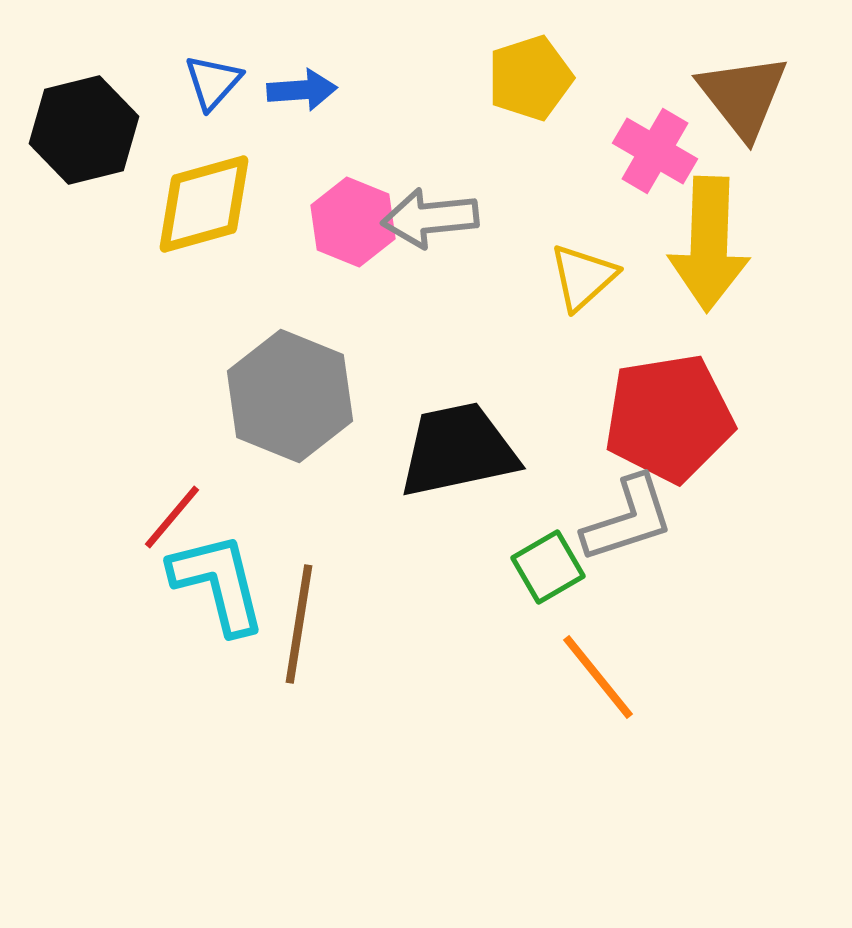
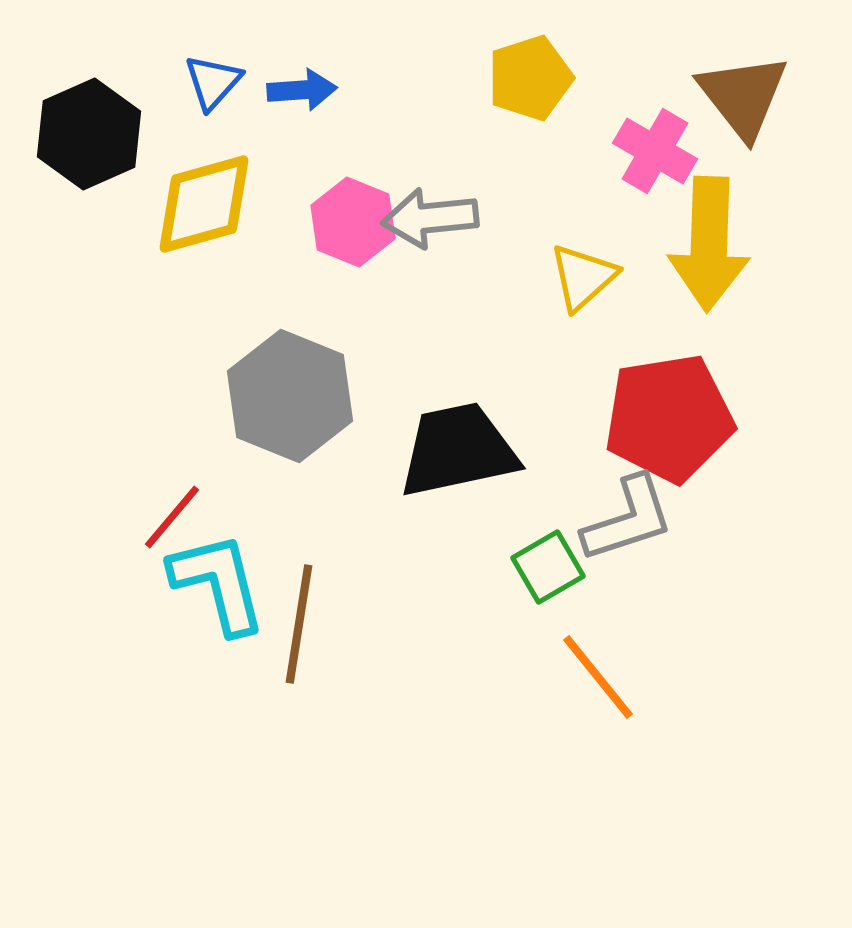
black hexagon: moved 5 px right, 4 px down; rotated 10 degrees counterclockwise
